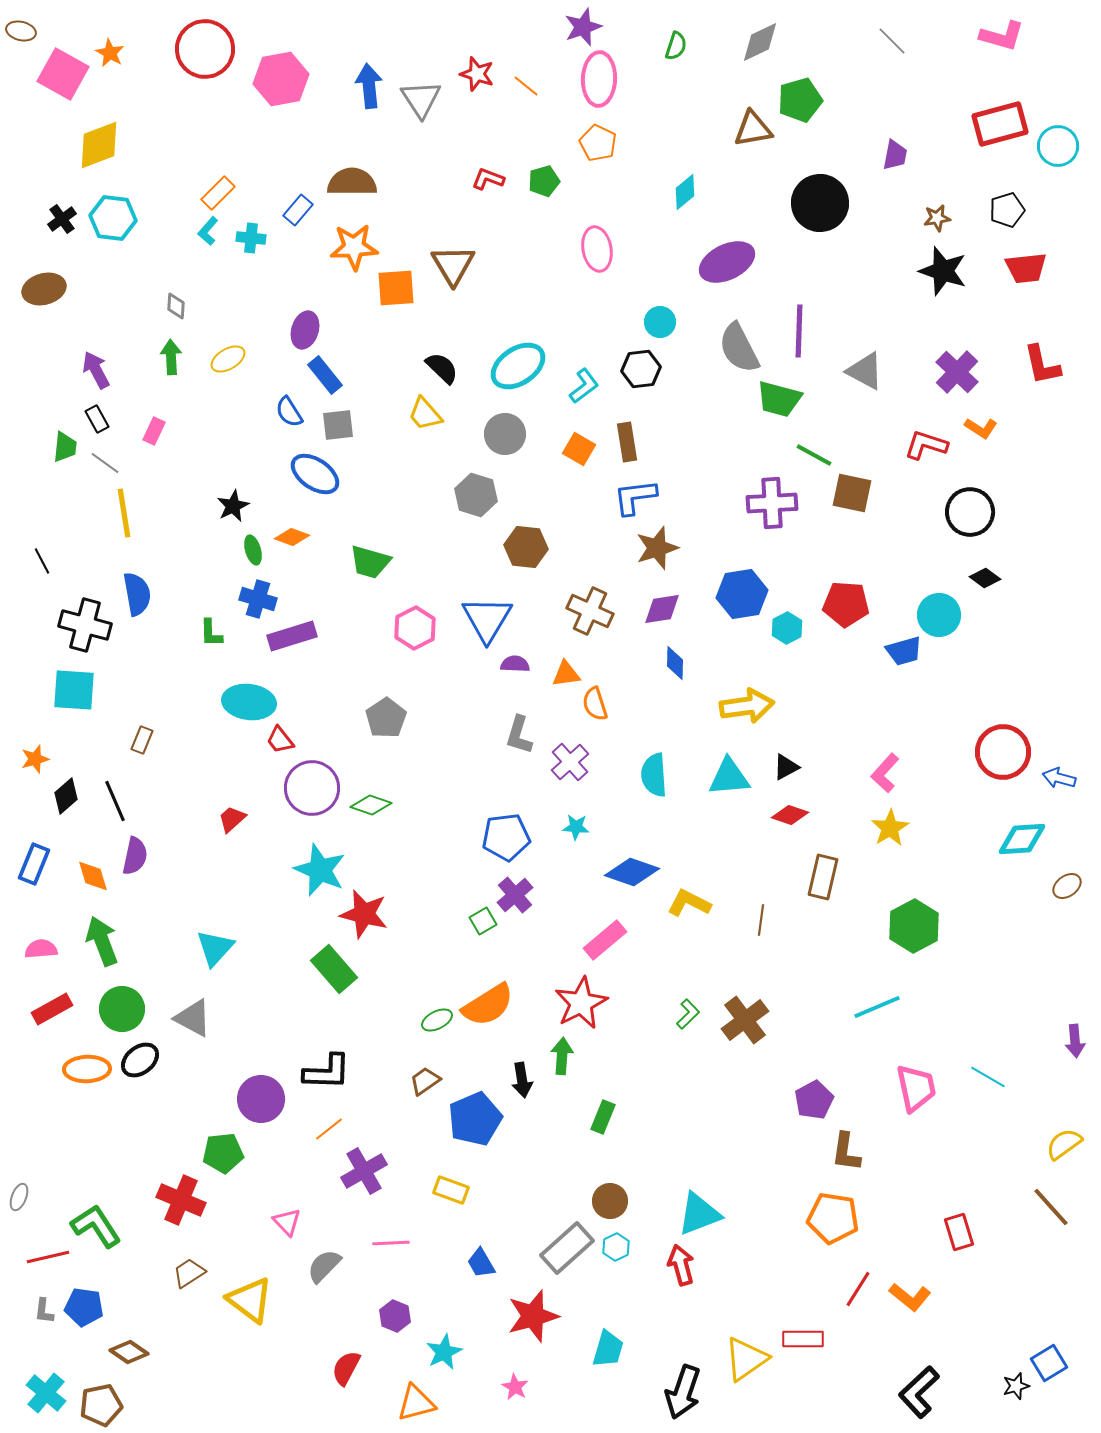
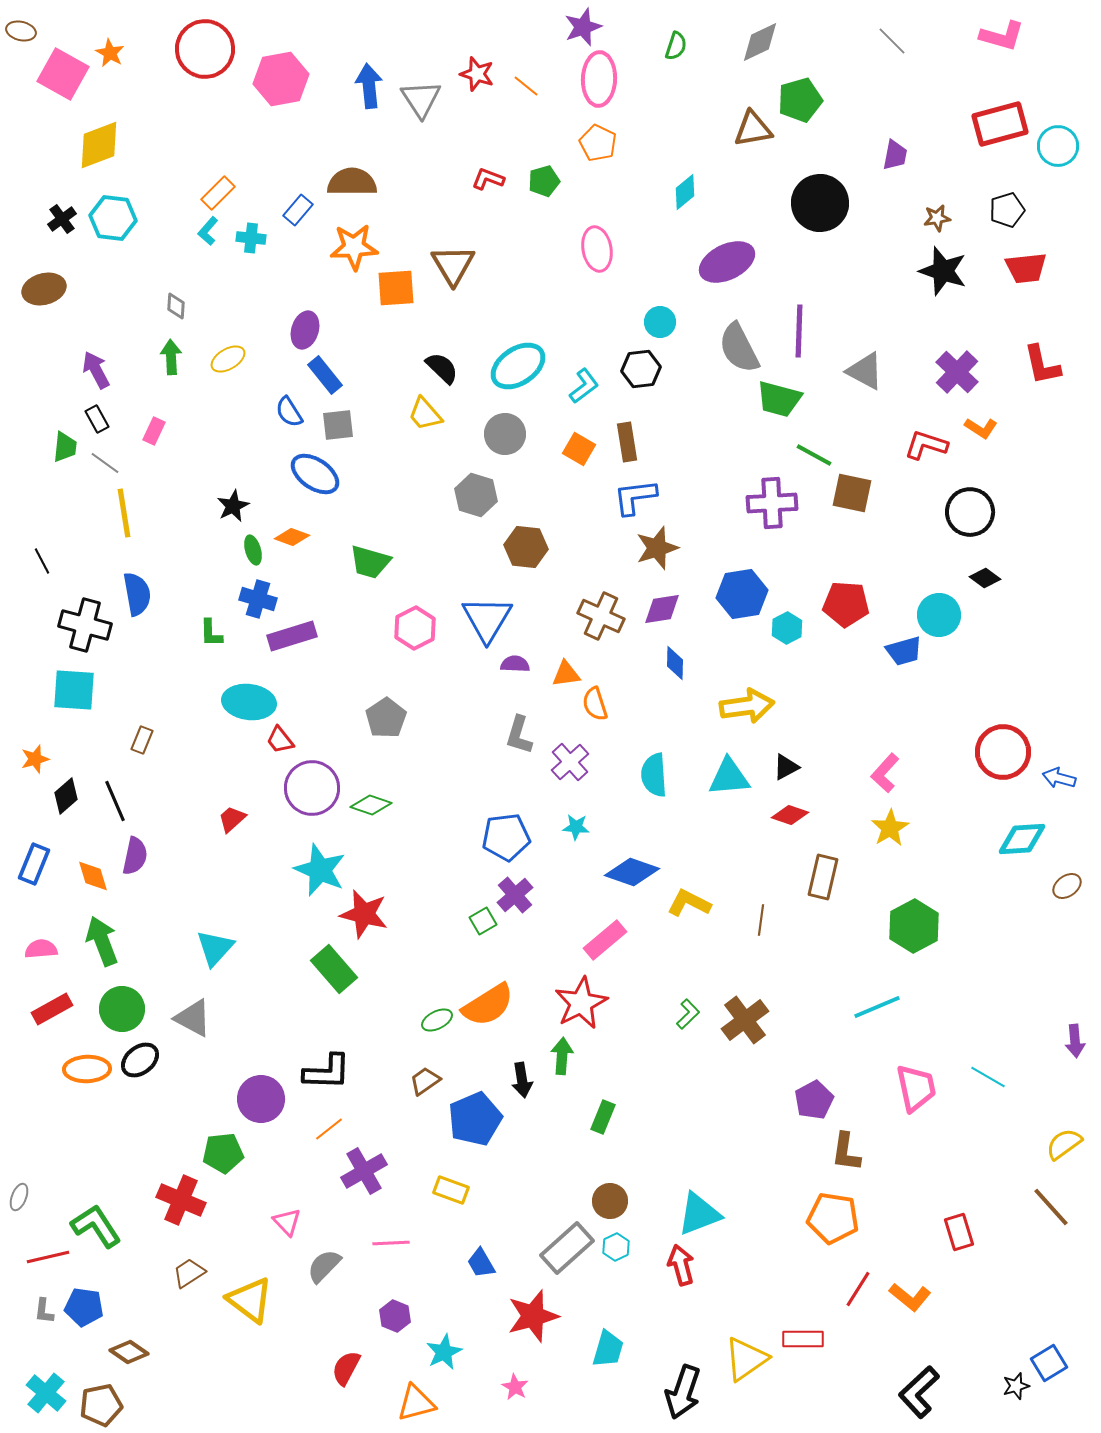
brown cross at (590, 611): moved 11 px right, 5 px down
